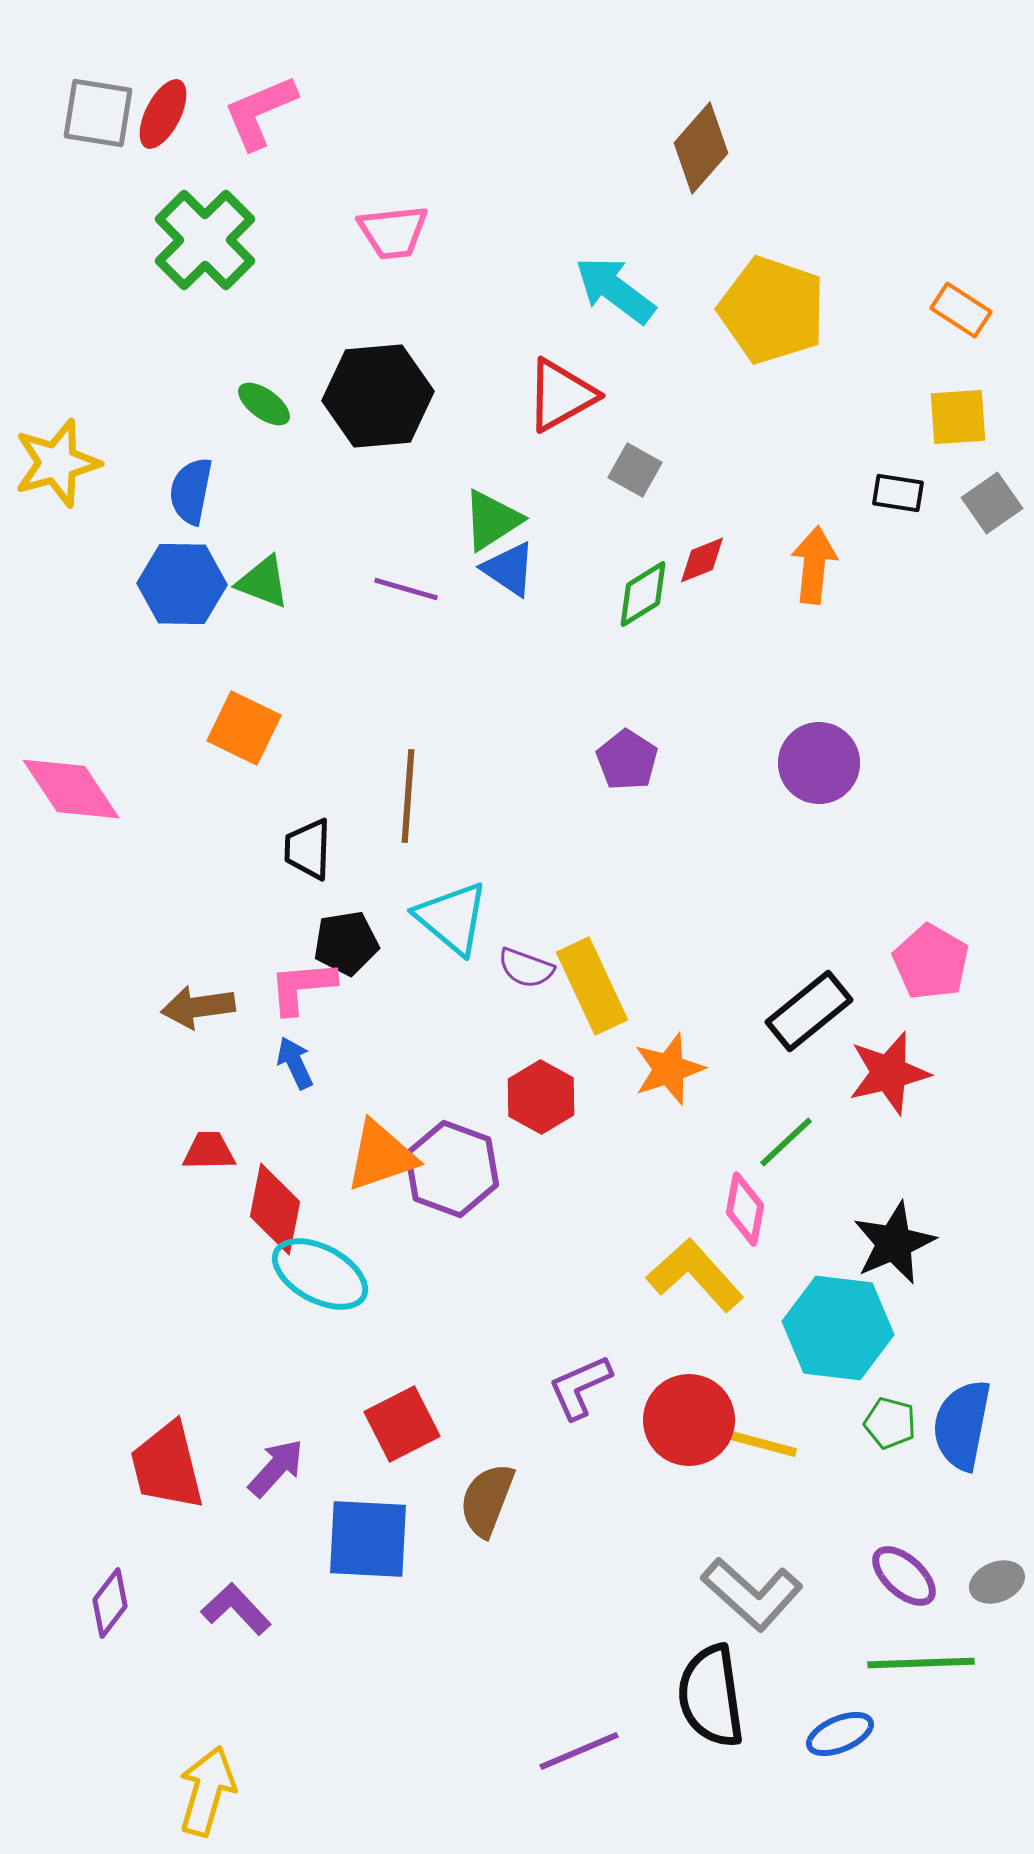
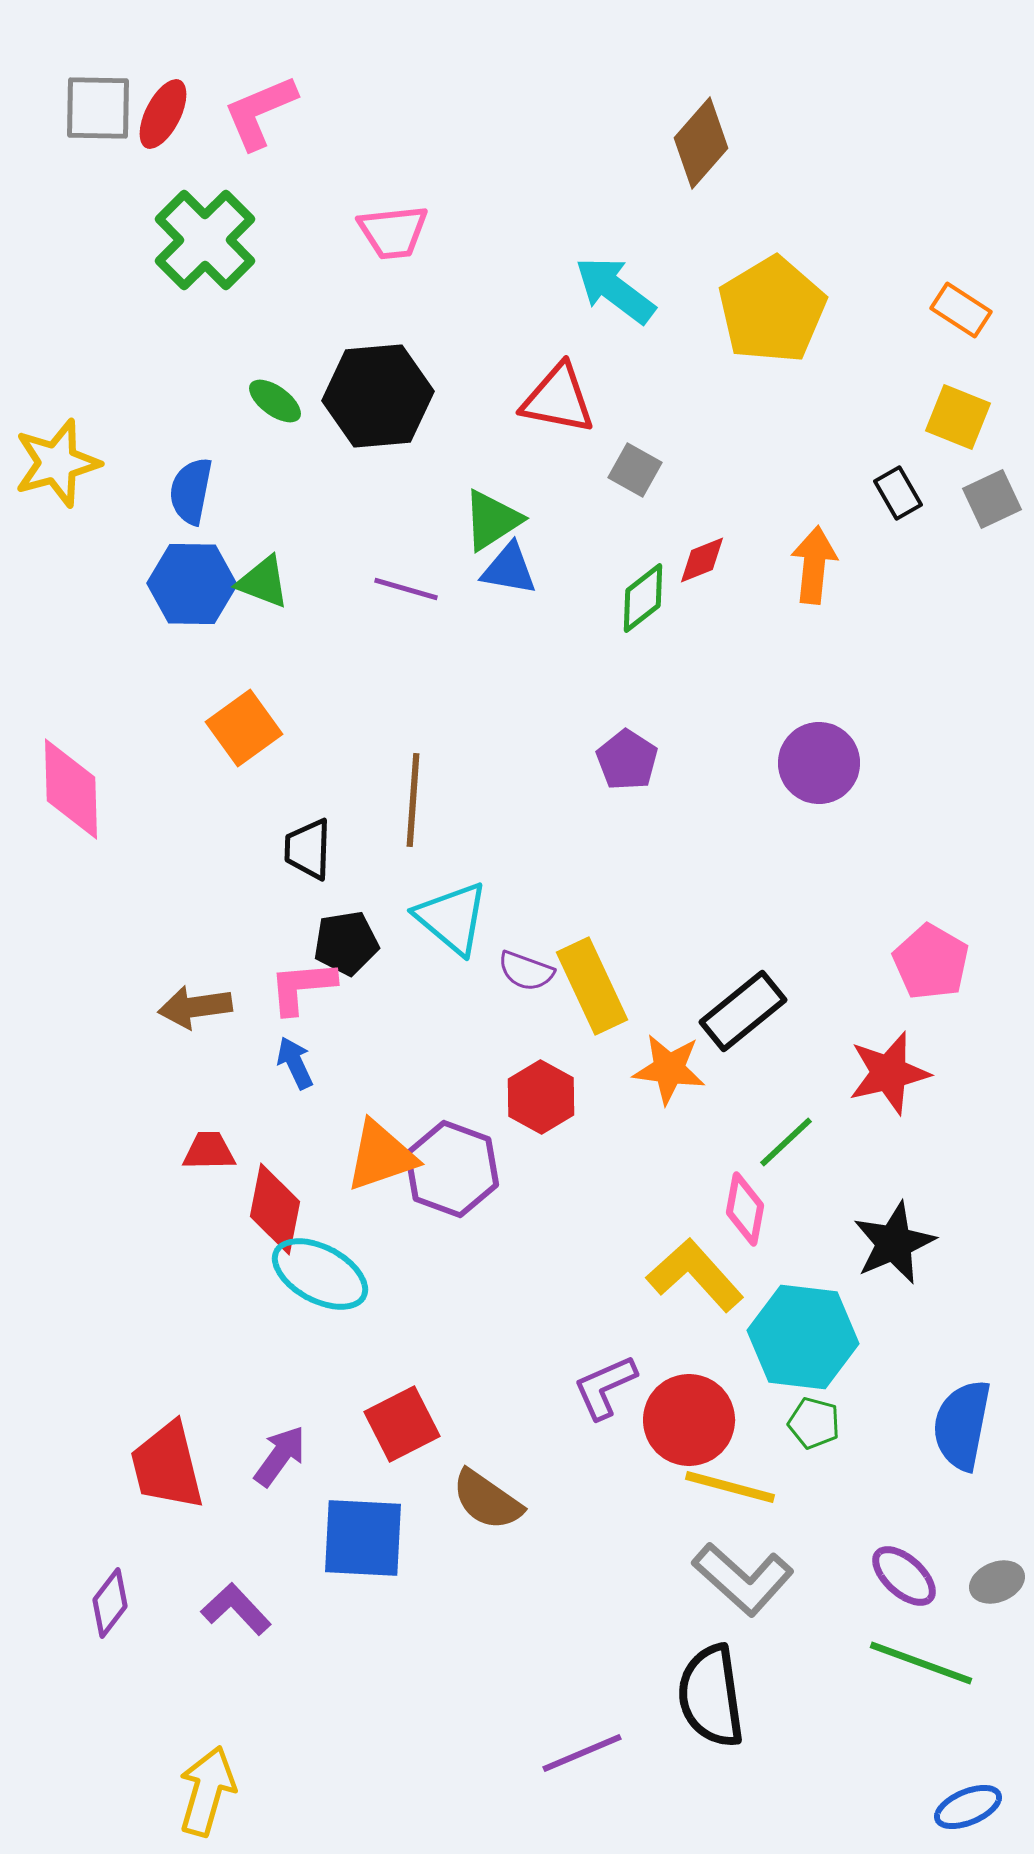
gray square at (98, 113): moved 5 px up; rotated 8 degrees counterclockwise
brown diamond at (701, 148): moved 5 px up
yellow pentagon at (772, 310): rotated 22 degrees clockwise
red triangle at (561, 395): moved 3 px left, 4 px down; rotated 40 degrees clockwise
green ellipse at (264, 404): moved 11 px right, 3 px up
yellow square at (958, 417): rotated 26 degrees clockwise
black rectangle at (898, 493): rotated 51 degrees clockwise
gray square at (992, 503): moved 4 px up; rotated 10 degrees clockwise
blue triangle at (509, 569): rotated 24 degrees counterclockwise
blue hexagon at (182, 584): moved 10 px right
green diamond at (643, 594): moved 4 px down; rotated 6 degrees counterclockwise
orange square at (244, 728): rotated 28 degrees clockwise
pink diamond at (71, 789): rotated 32 degrees clockwise
brown line at (408, 796): moved 5 px right, 4 px down
purple semicircle at (526, 968): moved 3 px down
brown arrow at (198, 1007): moved 3 px left
black rectangle at (809, 1011): moved 66 px left
orange star at (669, 1069): rotated 26 degrees clockwise
cyan hexagon at (838, 1328): moved 35 px left, 9 px down
purple L-shape at (580, 1387): moved 25 px right
green pentagon at (890, 1423): moved 76 px left
yellow line at (752, 1441): moved 22 px left, 46 px down
purple arrow at (276, 1468): moved 4 px right, 12 px up; rotated 6 degrees counterclockwise
brown semicircle at (487, 1500): rotated 76 degrees counterclockwise
blue square at (368, 1539): moved 5 px left, 1 px up
gray L-shape at (752, 1594): moved 9 px left, 15 px up
green line at (921, 1663): rotated 22 degrees clockwise
blue ellipse at (840, 1734): moved 128 px right, 73 px down
purple line at (579, 1751): moved 3 px right, 2 px down
